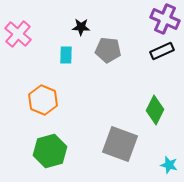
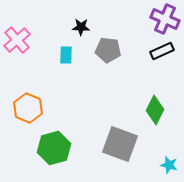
pink cross: moved 1 px left, 6 px down; rotated 8 degrees clockwise
orange hexagon: moved 15 px left, 8 px down
green hexagon: moved 4 px right, 3 px up
